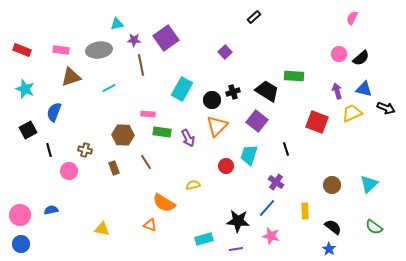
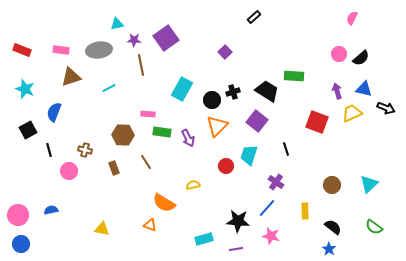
pink circle at (20, 215): moved 2 px left
